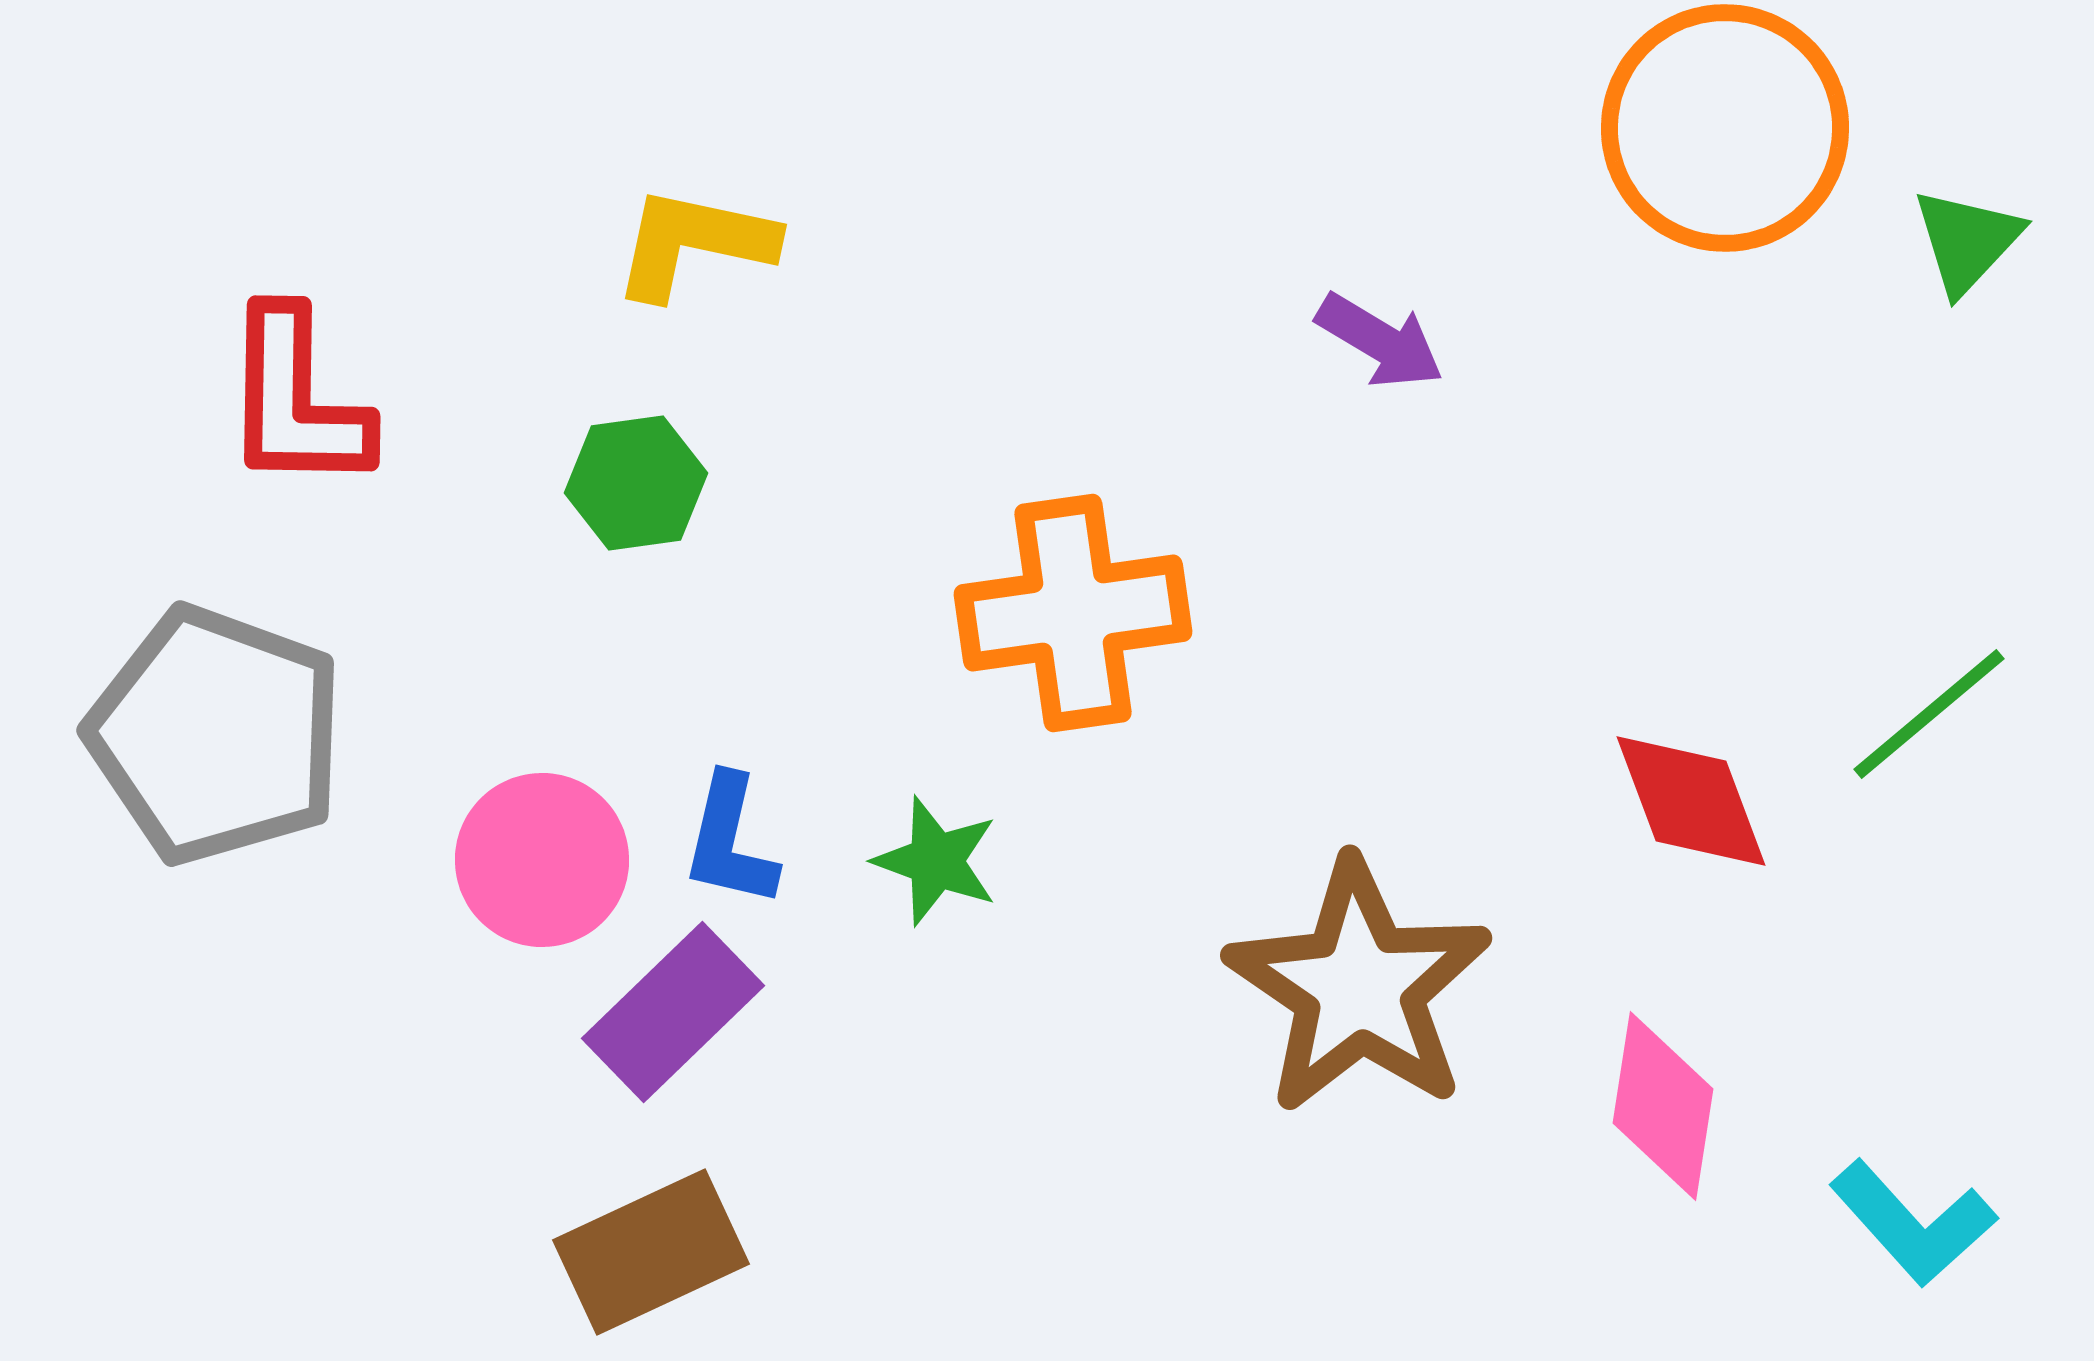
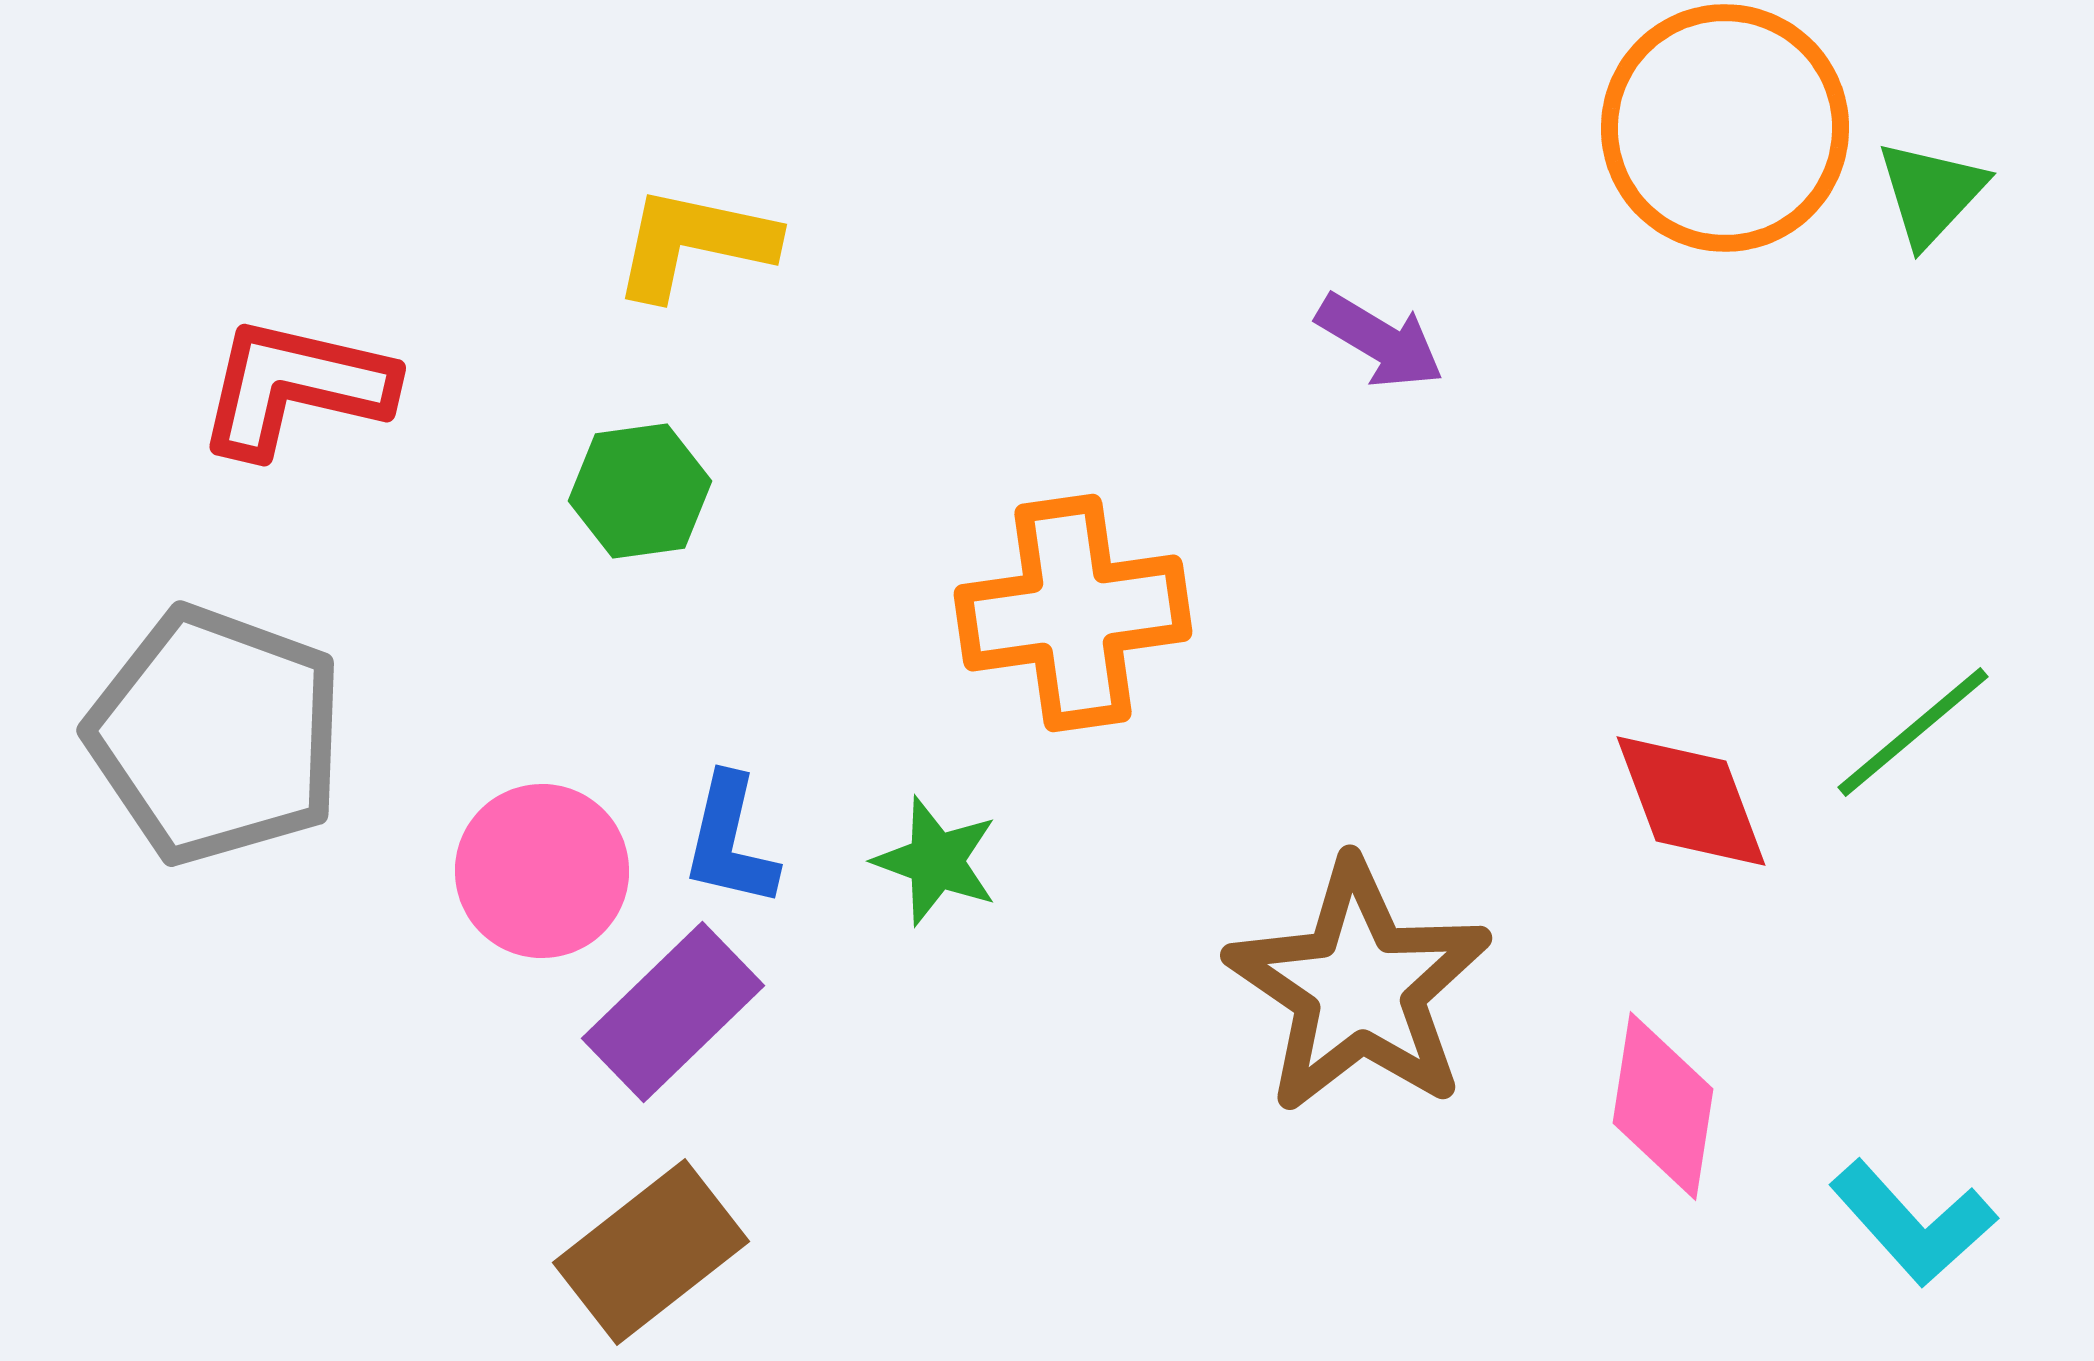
green triangle: moved 36 px left, 48 px up
red L-shape: moved 1 px left, 13 px up; rotated 102 degrees clockwise
green hexagon: moved 4 px right, 8 px down
green line: moved 16 px left, 18 px down
pink circle: moved 11 px down
brown rectangle: rotated 13 degrees counterclockwise
